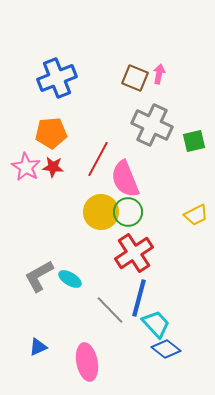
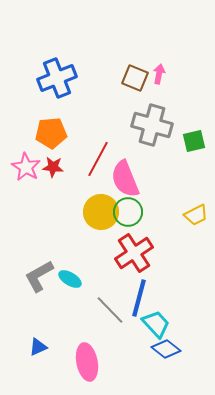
gray cross: rotated 9 degrees counterclockwise
